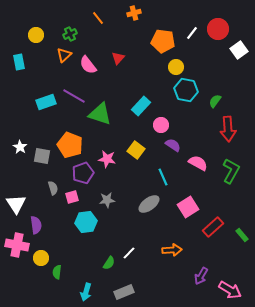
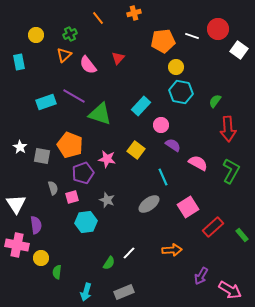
white line at (192, 33): moved 3 px down; rotated 72 degrees clockwise
orange pentagon at (163, 41): rotated 15 degrees counterclockwise
white square at (239, 50): rotated 18 degrees counterclockwise
cyan hexagon at (186, 90): moved 5 px left, 2 px down
gray star at (107, 200): rotated 28 degrees clockwise
